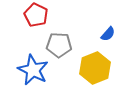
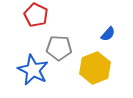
gray pentagon: moved 3 px down
